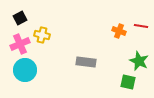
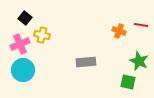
black square: moved 5 px right; rotated 24 degrees counterclockwise
red line: moved 1 px up
gray rectangle: rotated 12 degrees counterclockwise
cyan circle: moved 2 px left
